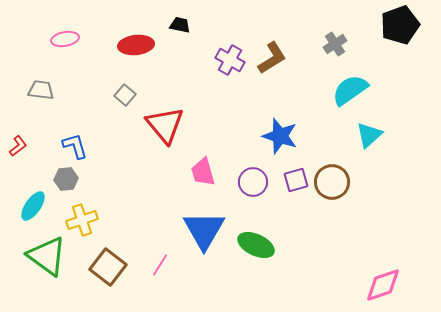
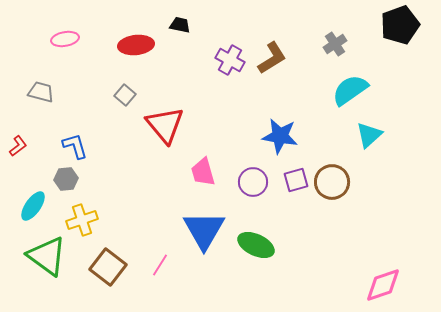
gray trapezoid: moved 2 px down; rotated 8 degrees clockwise
blue star: rotated 9 degrees counterclockwise
